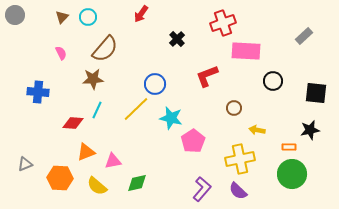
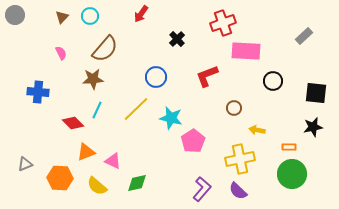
cyan circle: moved 2 px right, 1 px up
blue circle: moved 1 px right, 7 px up
red diamond: rotated 40 degrees clockwise
black star: moved 3 px right, 3 px up
pink triangle: rotated 36 degrees clockwise
